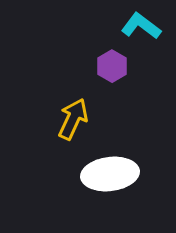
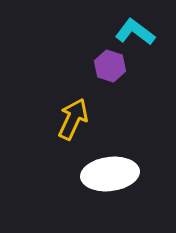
cyan L-shape: moved 6 px left, 6 px down
purple hexagon: moved 2 px left; rotated 12 degrees counterclockwise
